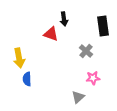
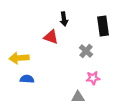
red triangle: moved 3 px down
yellow arrow: rotated 96 degrees clockwise
blue semicircle: rotated 96 degrees clockwise
gray triangle: rotated 40 degrees clockwise
